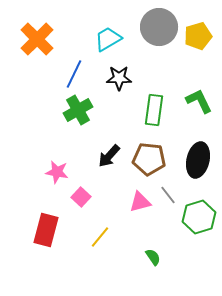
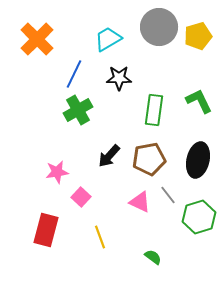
brown pentagon: rotated 16 degrees counterclockwise
pink star: rotated 20 degrees counterclockwise
pink triangle: rotated 40 degrees clockwise
yellow line: rotated 60 degrees counterclockwise
green semicircle: rotated 18 degrees counterclockwise
